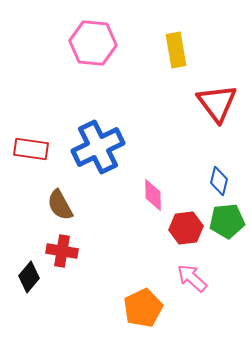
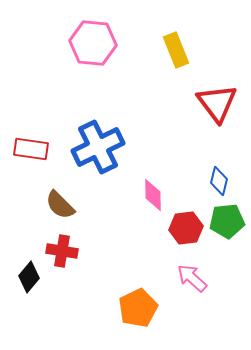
yellow rectangle: rotated 12 degrees counterclockwise
brown semicircle: rotated 16 degrees counterclockwise
orange pentagon: moved 5 px left
